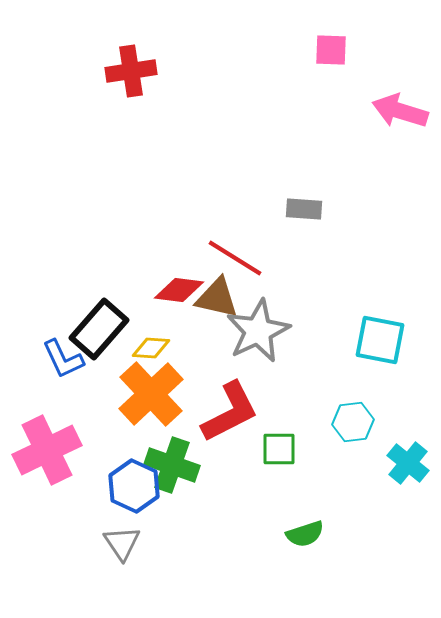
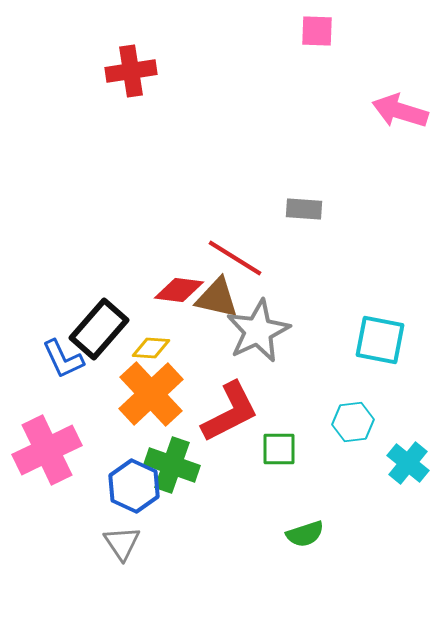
pink square: moved 14 px left, 19 px up
